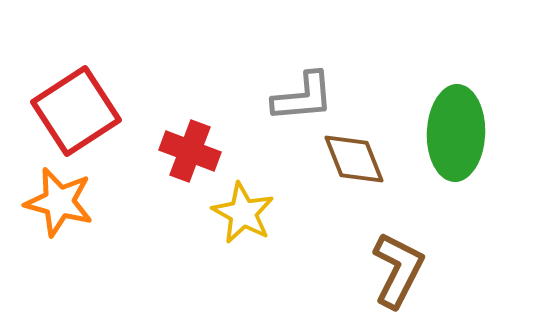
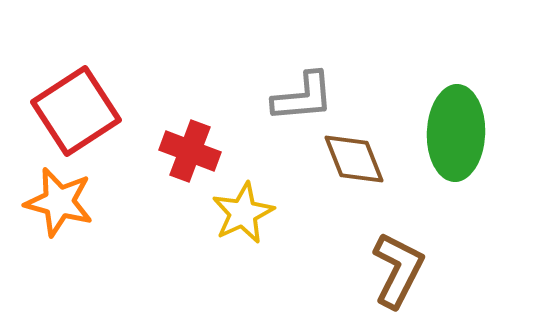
yellow star: rotated 18 degrees clockwise
